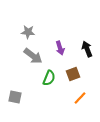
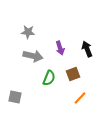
gray arrow: rotated 24 degrees counterclockwise
